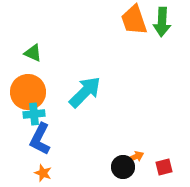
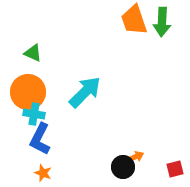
cyan cross: rotated 15 degrees clockwise
red square: moved 11 px right, 2 px down
